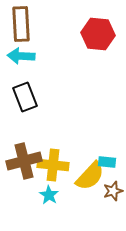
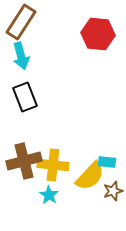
brown rectangle: moved 2 px up; rotated 36 degrees clockwise
cyan arrow: rotated 108 degrees counterclockwise
